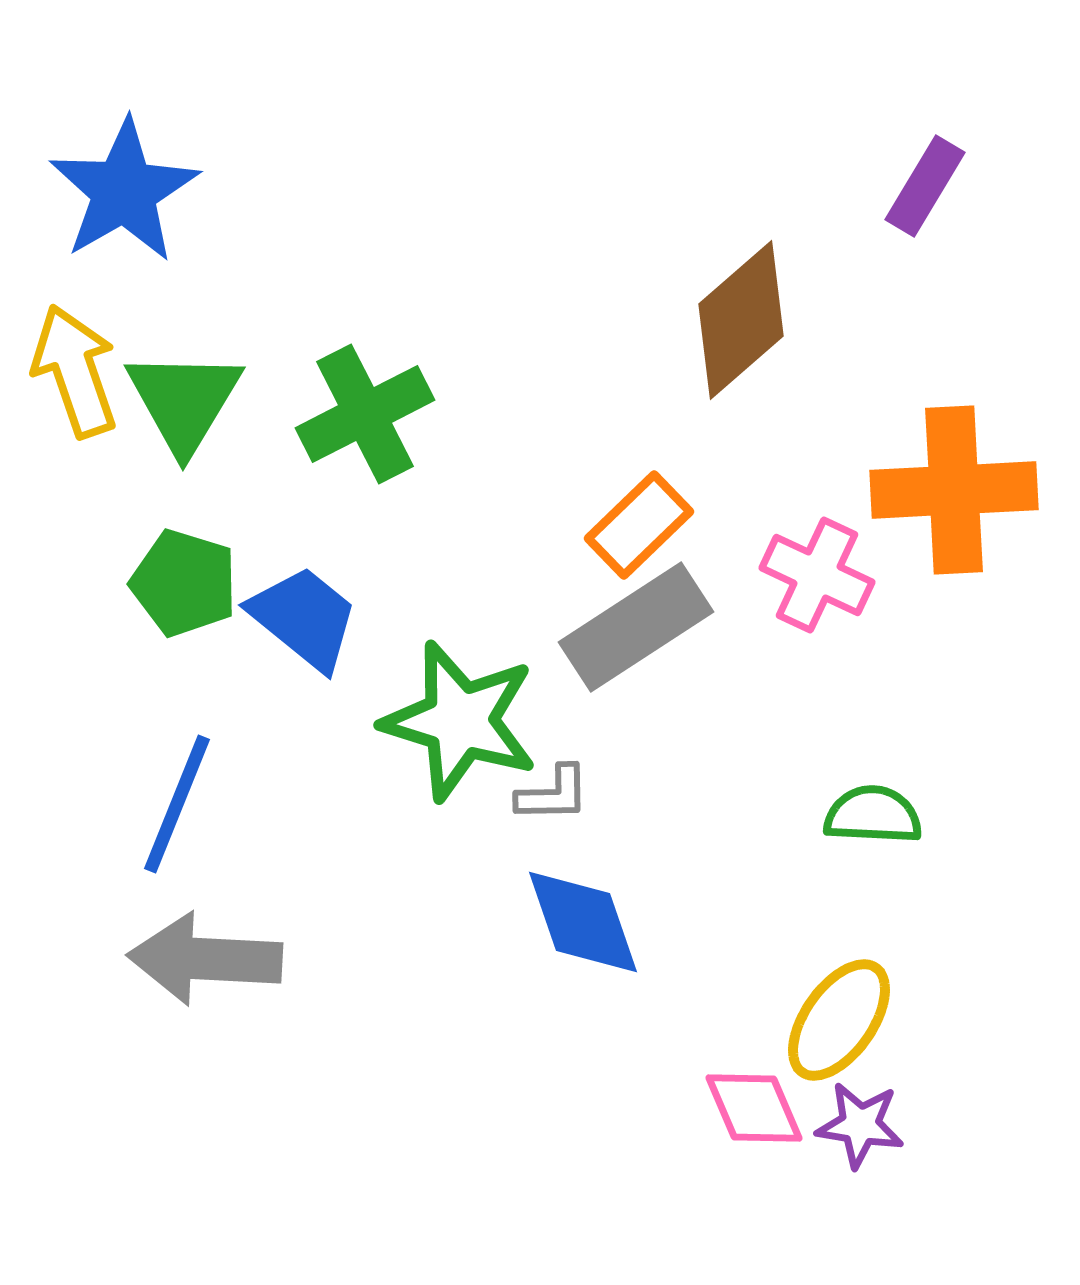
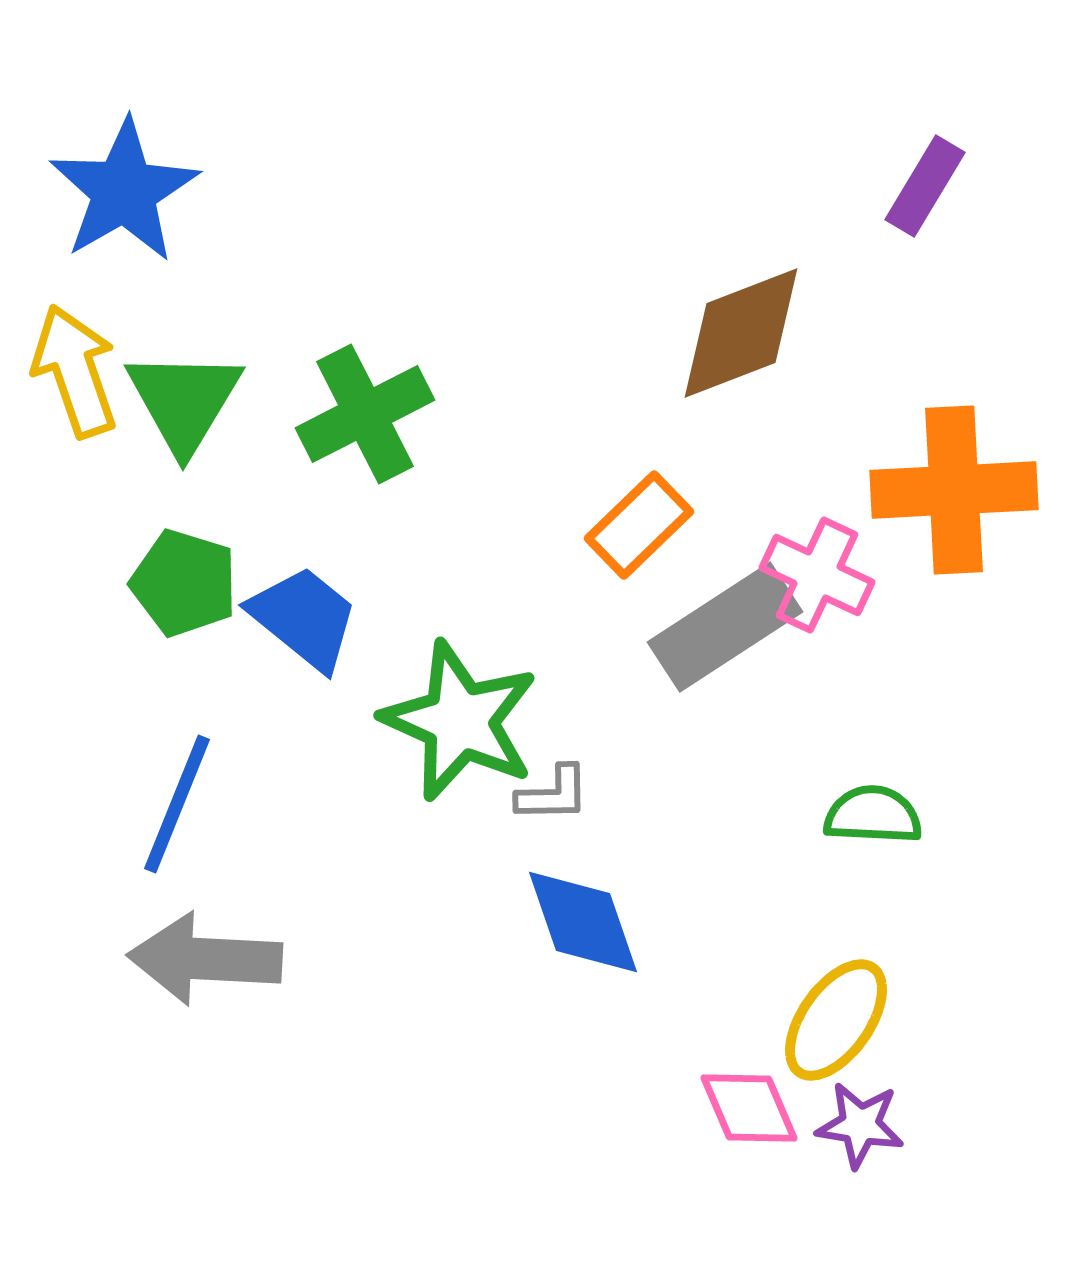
brown diamond: moved 13 px down; rotated 20 degrees clockwise
gray rectangle: moved 89 px right
green star: rotated 7 degrees clockwise
yellow ellipse: moved 3 px left
pink diamond: moved 5 px left
